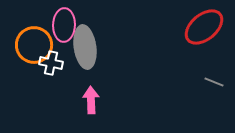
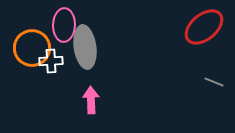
orange circle: moved 2 px left, 3 px down
white cross: moved 2 px up; rotated 15 degrees counterclockwise
